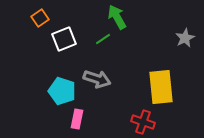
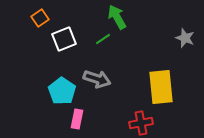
gray star: rotated 24 degrees counterclockwise
cyan pentagon: rotated 16 degrees clockwise
red cross: moved 2 px left, 1 px down; rotated 30 degrees counterclockwise
